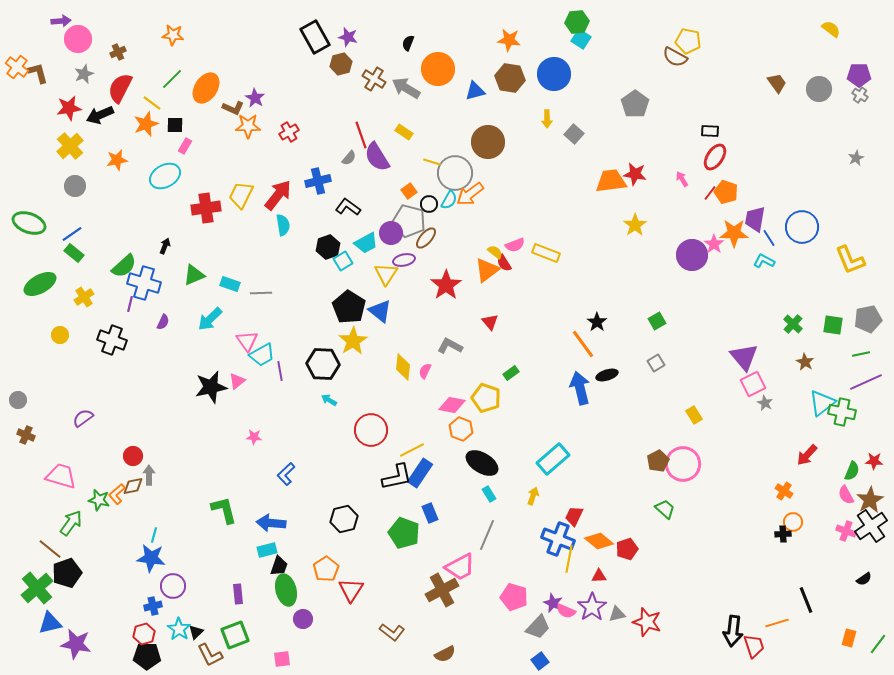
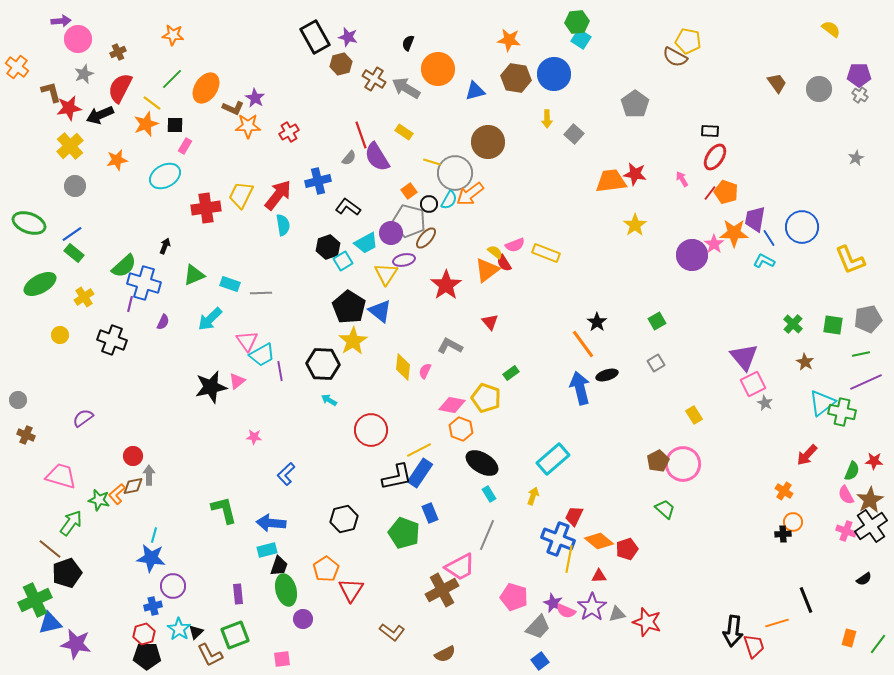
brown L-shape at (38, 73): moved 13 px right, 19 px down
brown hexagon at (510, 78): moved 6 px right
yellow line at (412, 450): moved 7 px right
green cross at (37, 588): moved 2 px left, 12 px down; rotated 16 degrees clockwise
